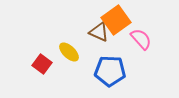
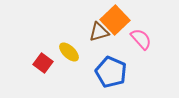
orange square: moved 1 px left; rotated 8 degrees counterclockwise
brown triangle: rotated 40 degrees counterclockwise
red square: moved 1 px right, 1 px up
blue pentagon: moved 1 px right, 1 px down; rotated 20 degrees clockwise
